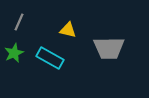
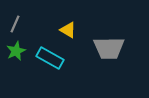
gray line: moved 4 px left, 2 px down
yellow triangle: rotated 18 degrees clockwise
green star: moved 2 px right, 2 px up
